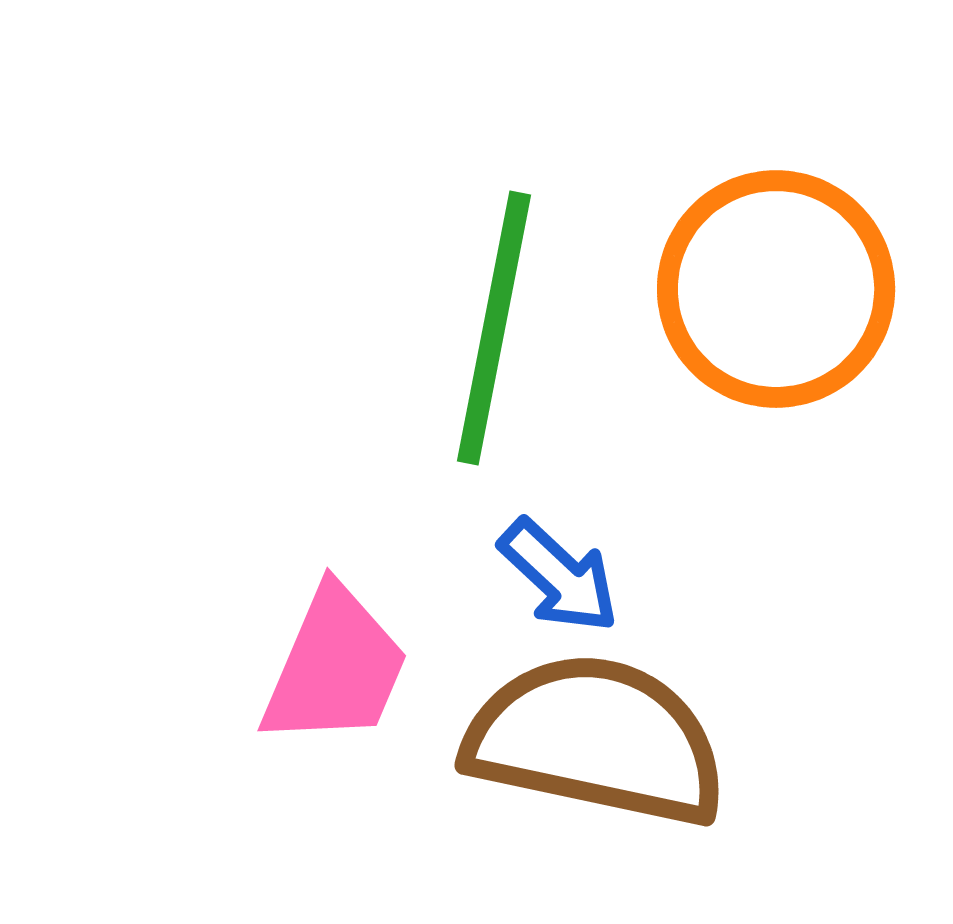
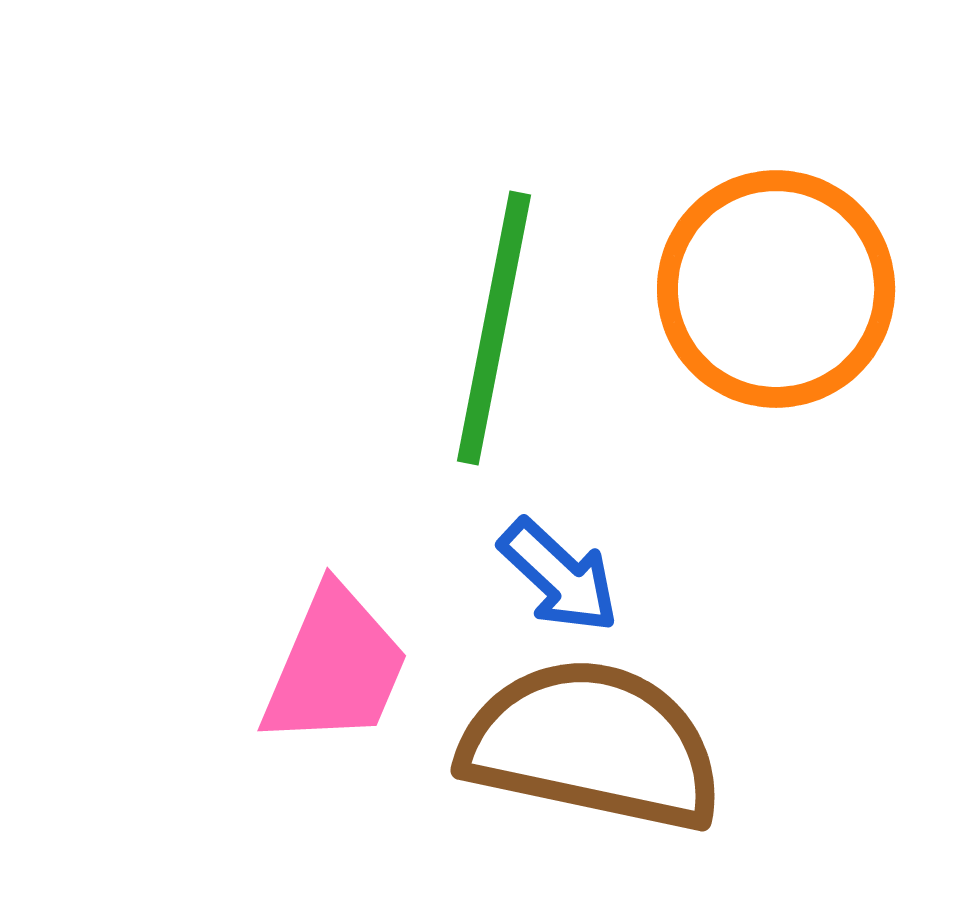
brown semicircle: moved 4 px left, 5 px down
